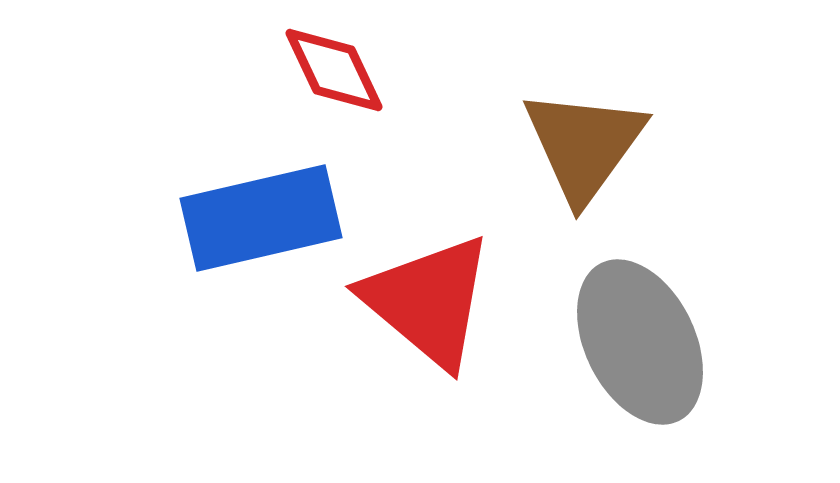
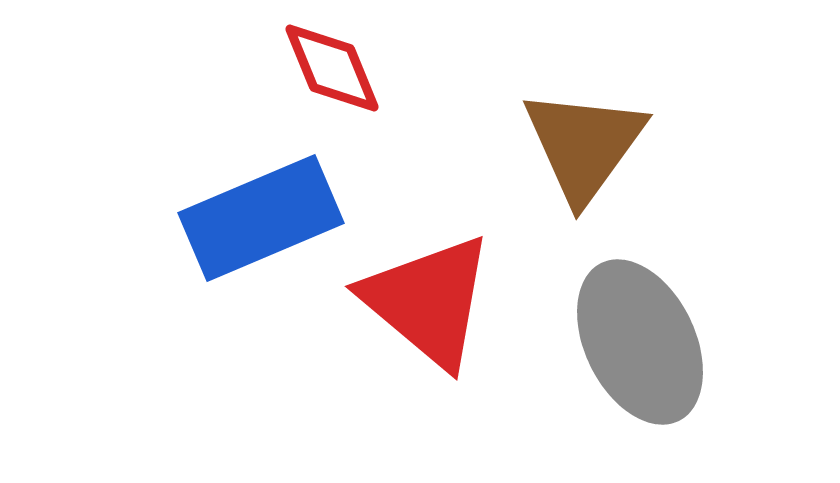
red diamond: moved 2 px left, 2 px up; rotated 3 degrees clockwise
blue rectangle: rotated 10 degrees counterclockwise
